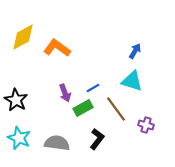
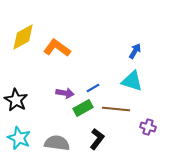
purple arrow: rotated 60 degrees counterclockwise
brown line: rotated 48 degrees counterclockwise
purple cross: moved 2 px right, 2 px down
